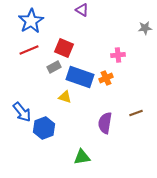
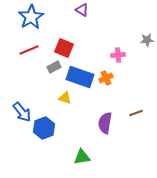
blue star: moved 4 px up
gray star: moved 2 px right, 12 px down
yellow triangle: moved 1 px down
